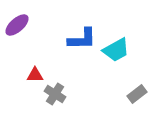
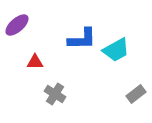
red triangle: moved 13 px up
gray rectangle: moved 1 px left
